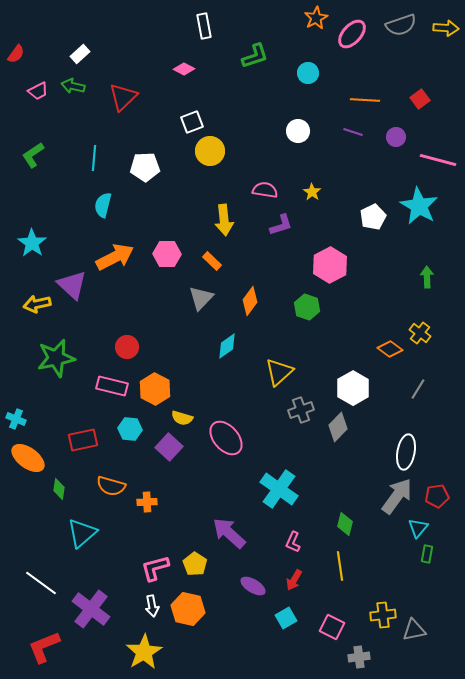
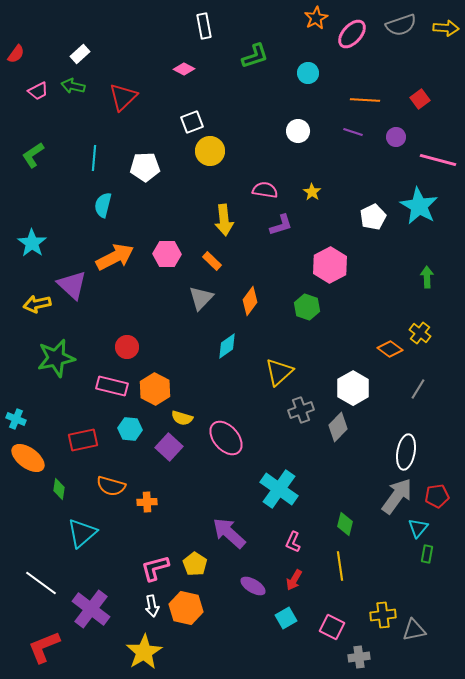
orange hexagon at (188, 609): moved 2 px left, 1 px up
